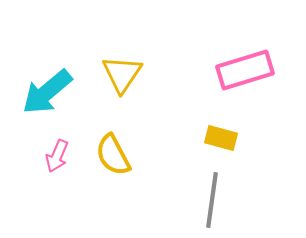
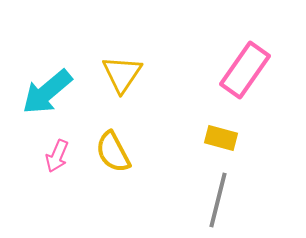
pink rectangle: rotated 38 degrees counterclockwise
yellow semicircle: moved 3 px up
gray line: moved 6 px right; rotated 6 degrees clockwise
